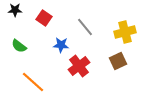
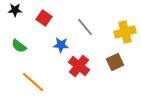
brown square: moved 3 px left, 1 px down
red cross: rotated 15 degrees counterclockwise
